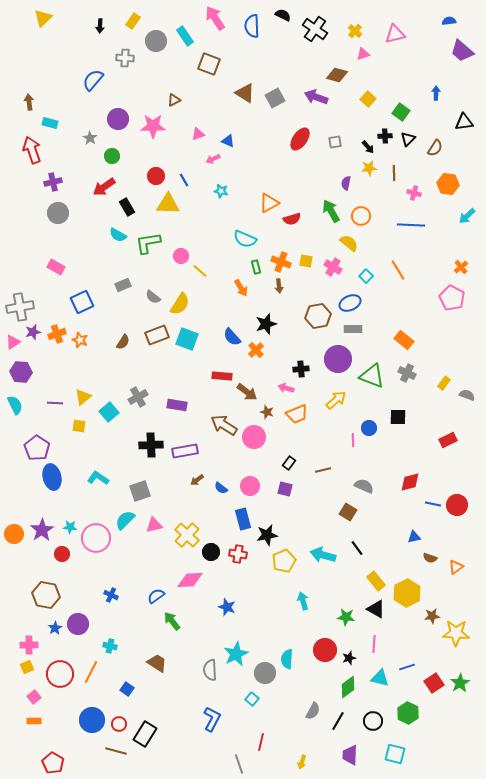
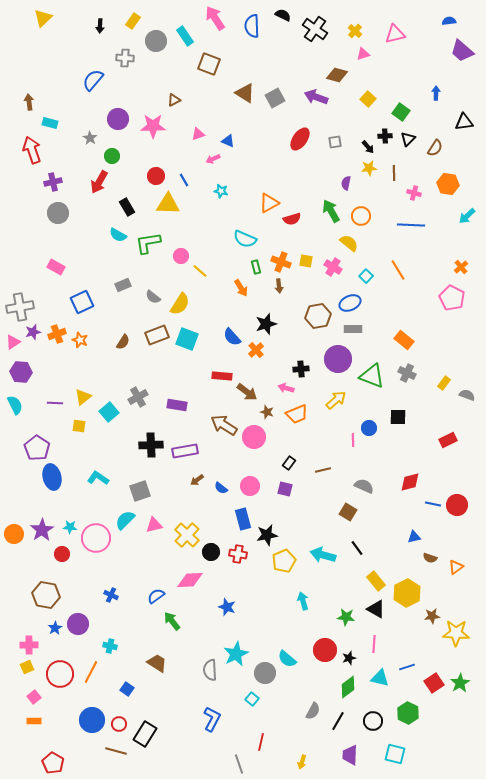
red arrow at (104, 187): moved 5 px left, 5 px up; rotated 25 degrees counterclockwise
cyan semicircle at (287, 659): rotated 54 degrees counterclockwise
